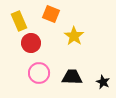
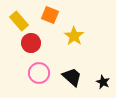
orange square: moved 1 px left, 1 px down
yellow rectangle: rotated 18 degrees counterclockwise
black trapezoid: rotated 40 degrees clockwise
